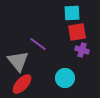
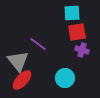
red ellipse: moved 4 px up
